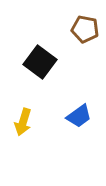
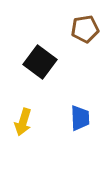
brown pentagon: rotated 20 degrees counterclockwise
blue trapezoid: moved 1 px right, 2 px down; rotated 56 degrees counterclockwise
